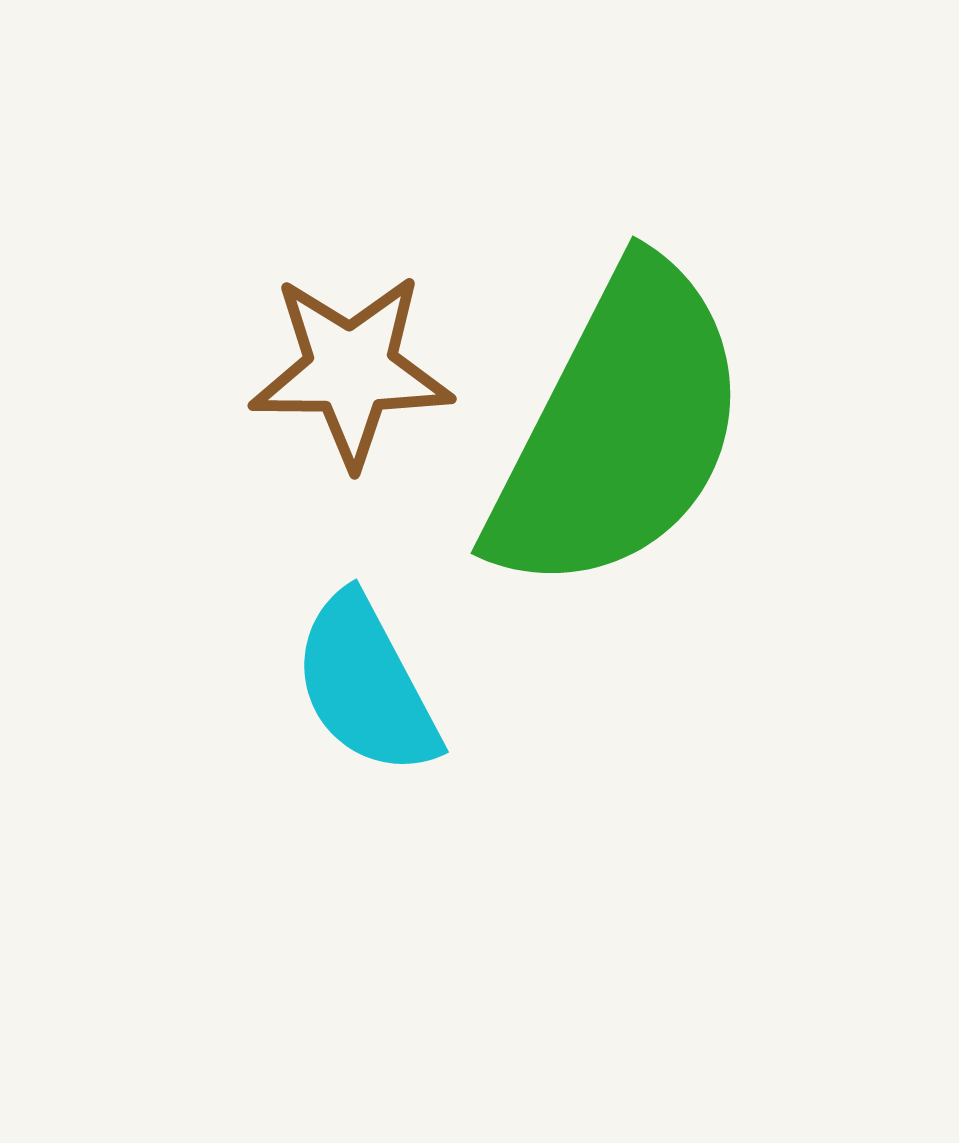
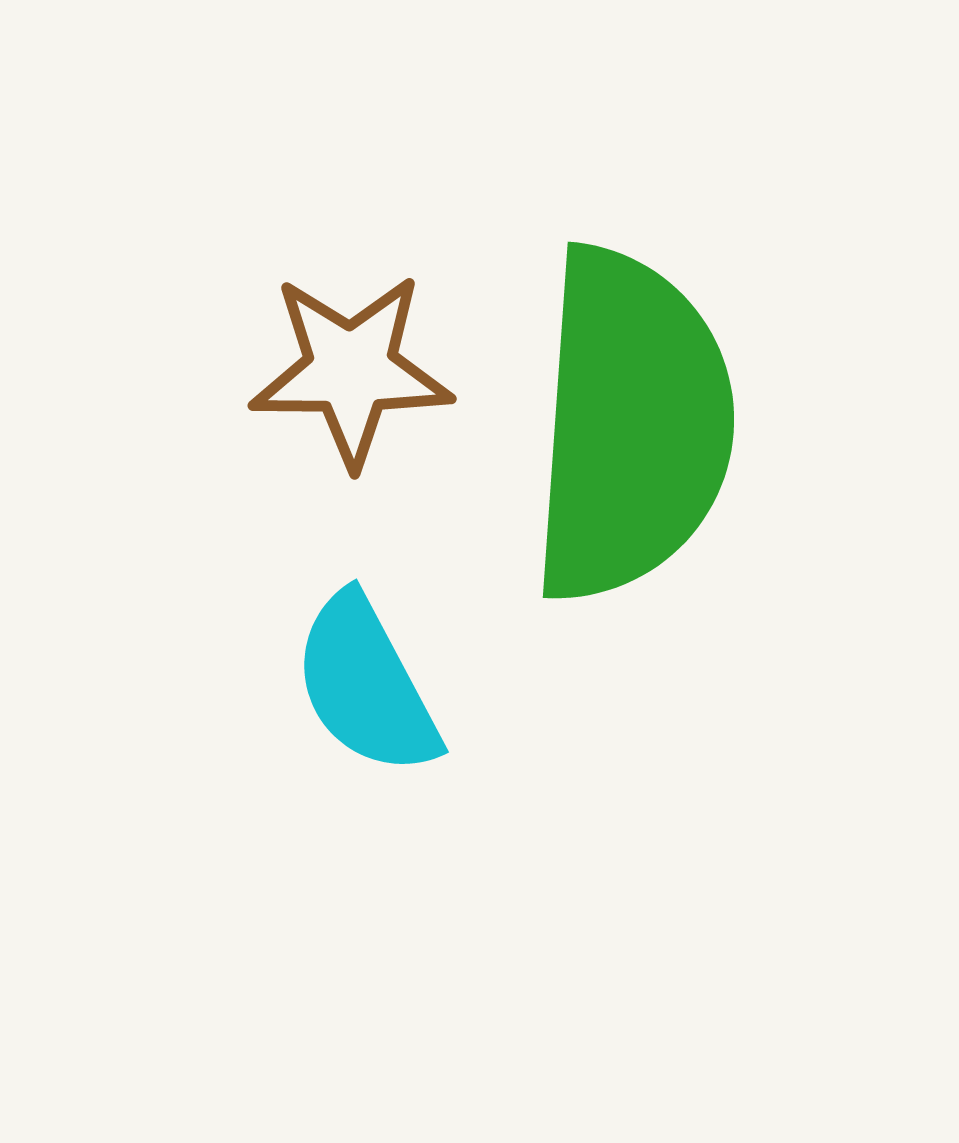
green semicircle: moved 12 px right, 4 px up; rotated 23 degrees counterclockwise
